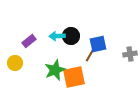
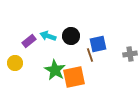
cyan arrow: moved 9 px left; rotated 21 degrees clockwise
brown line: rotated 48 degrees counterclockwise
green star: rotated 20 degrees counterclockwise
